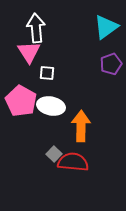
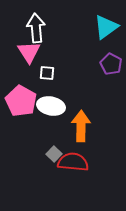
purple pentagon: rotated 25 degrees counterclockwise
